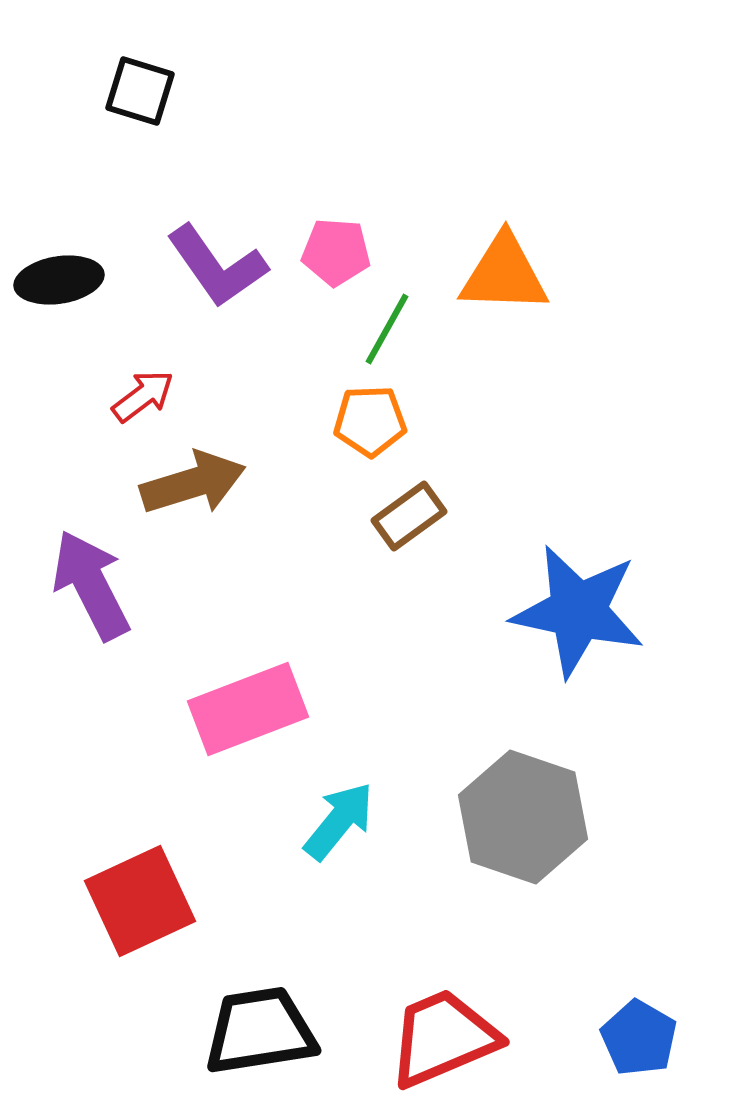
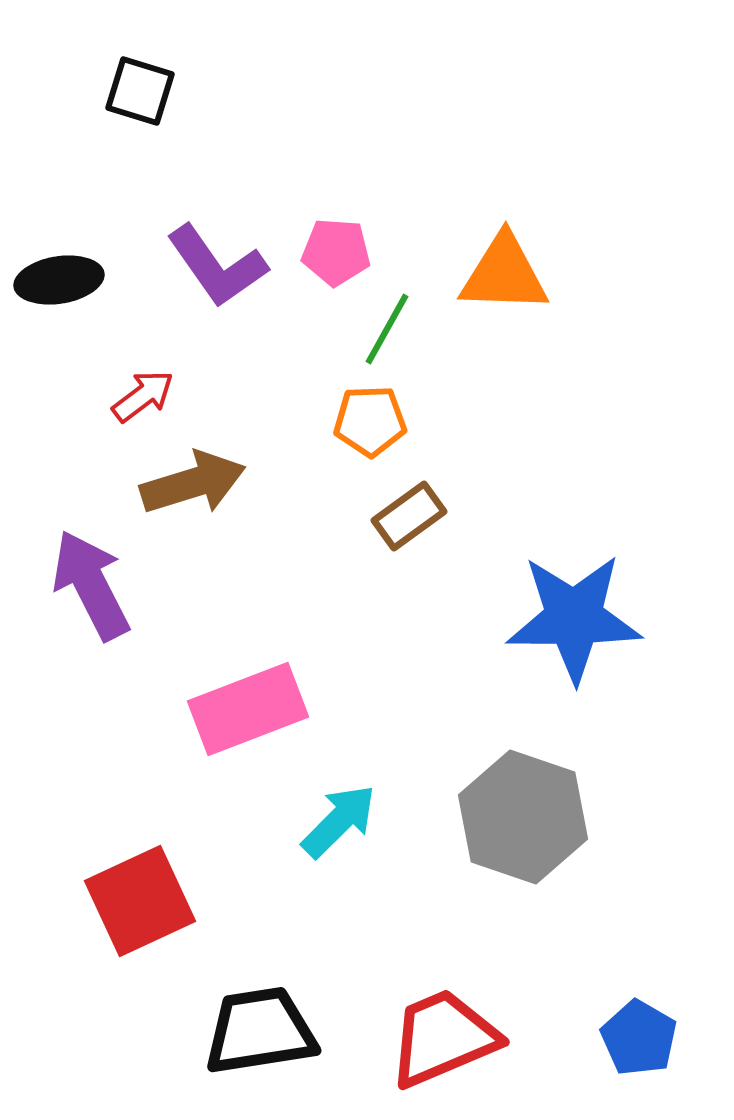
blue star: moved 4 px left, 7 px down; rotated 12 degrees counterclockwise
cyan arrow: rotated 6 degrees clockwise
